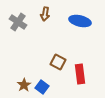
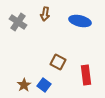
red rectangle: moved 6 px right, 1 px down
blue square: moved 2 px right, 2 px up
